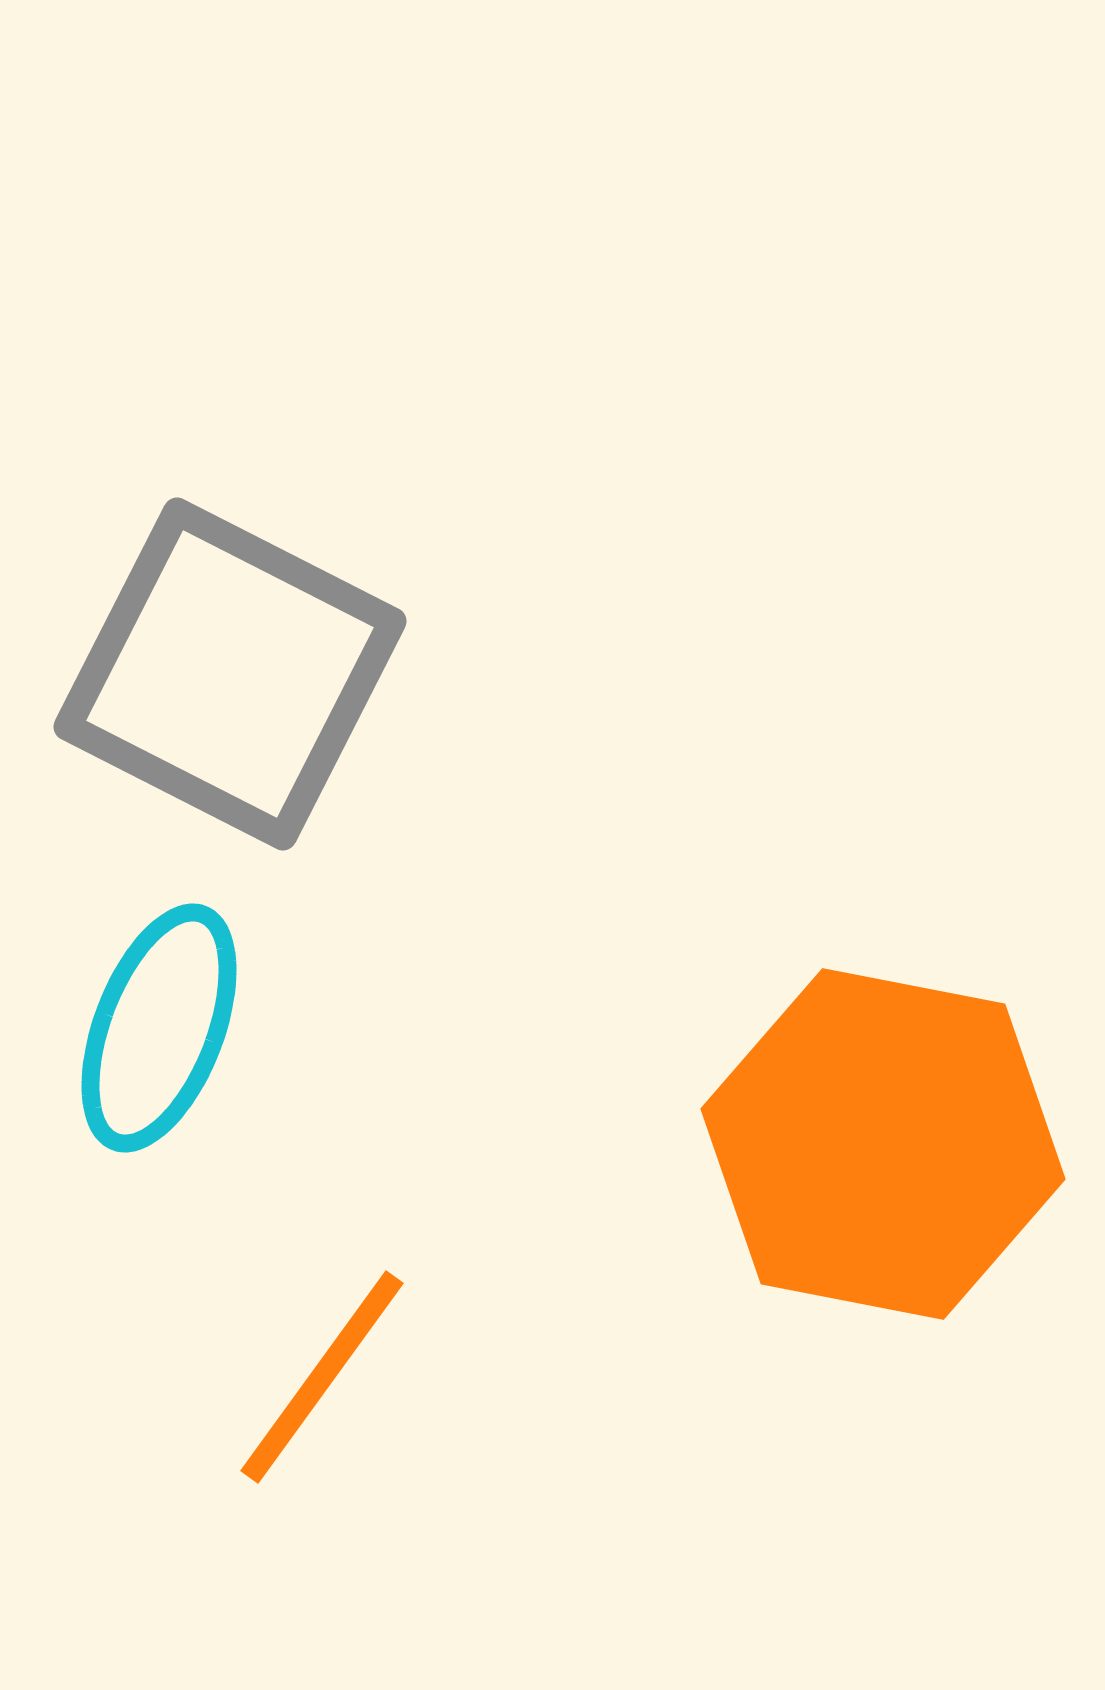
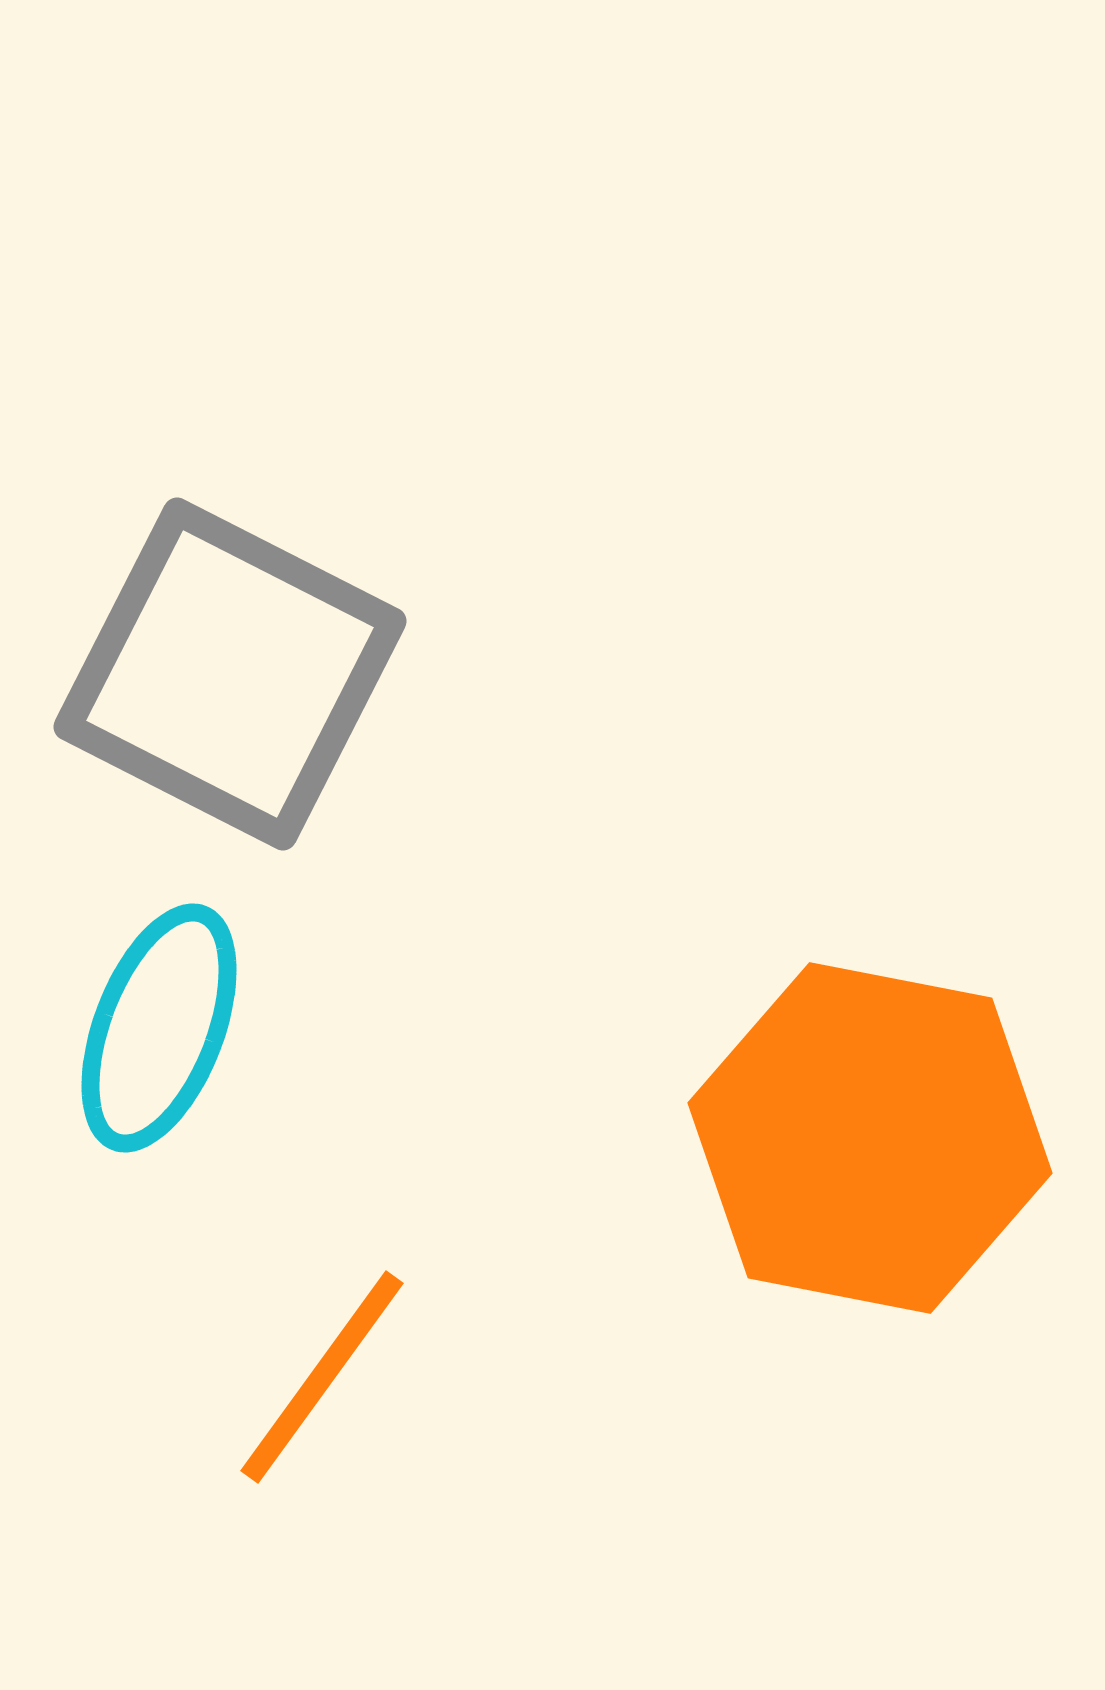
orange hexagon: moved 13 px left, 6 px up
